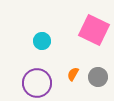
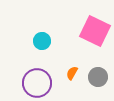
pink square: moved 1 px right, 1 px down
orange semicircle: moved 1 px left, 1 px up
